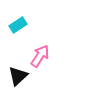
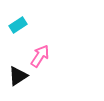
black triangle: rotated 10 degrees clockwise
